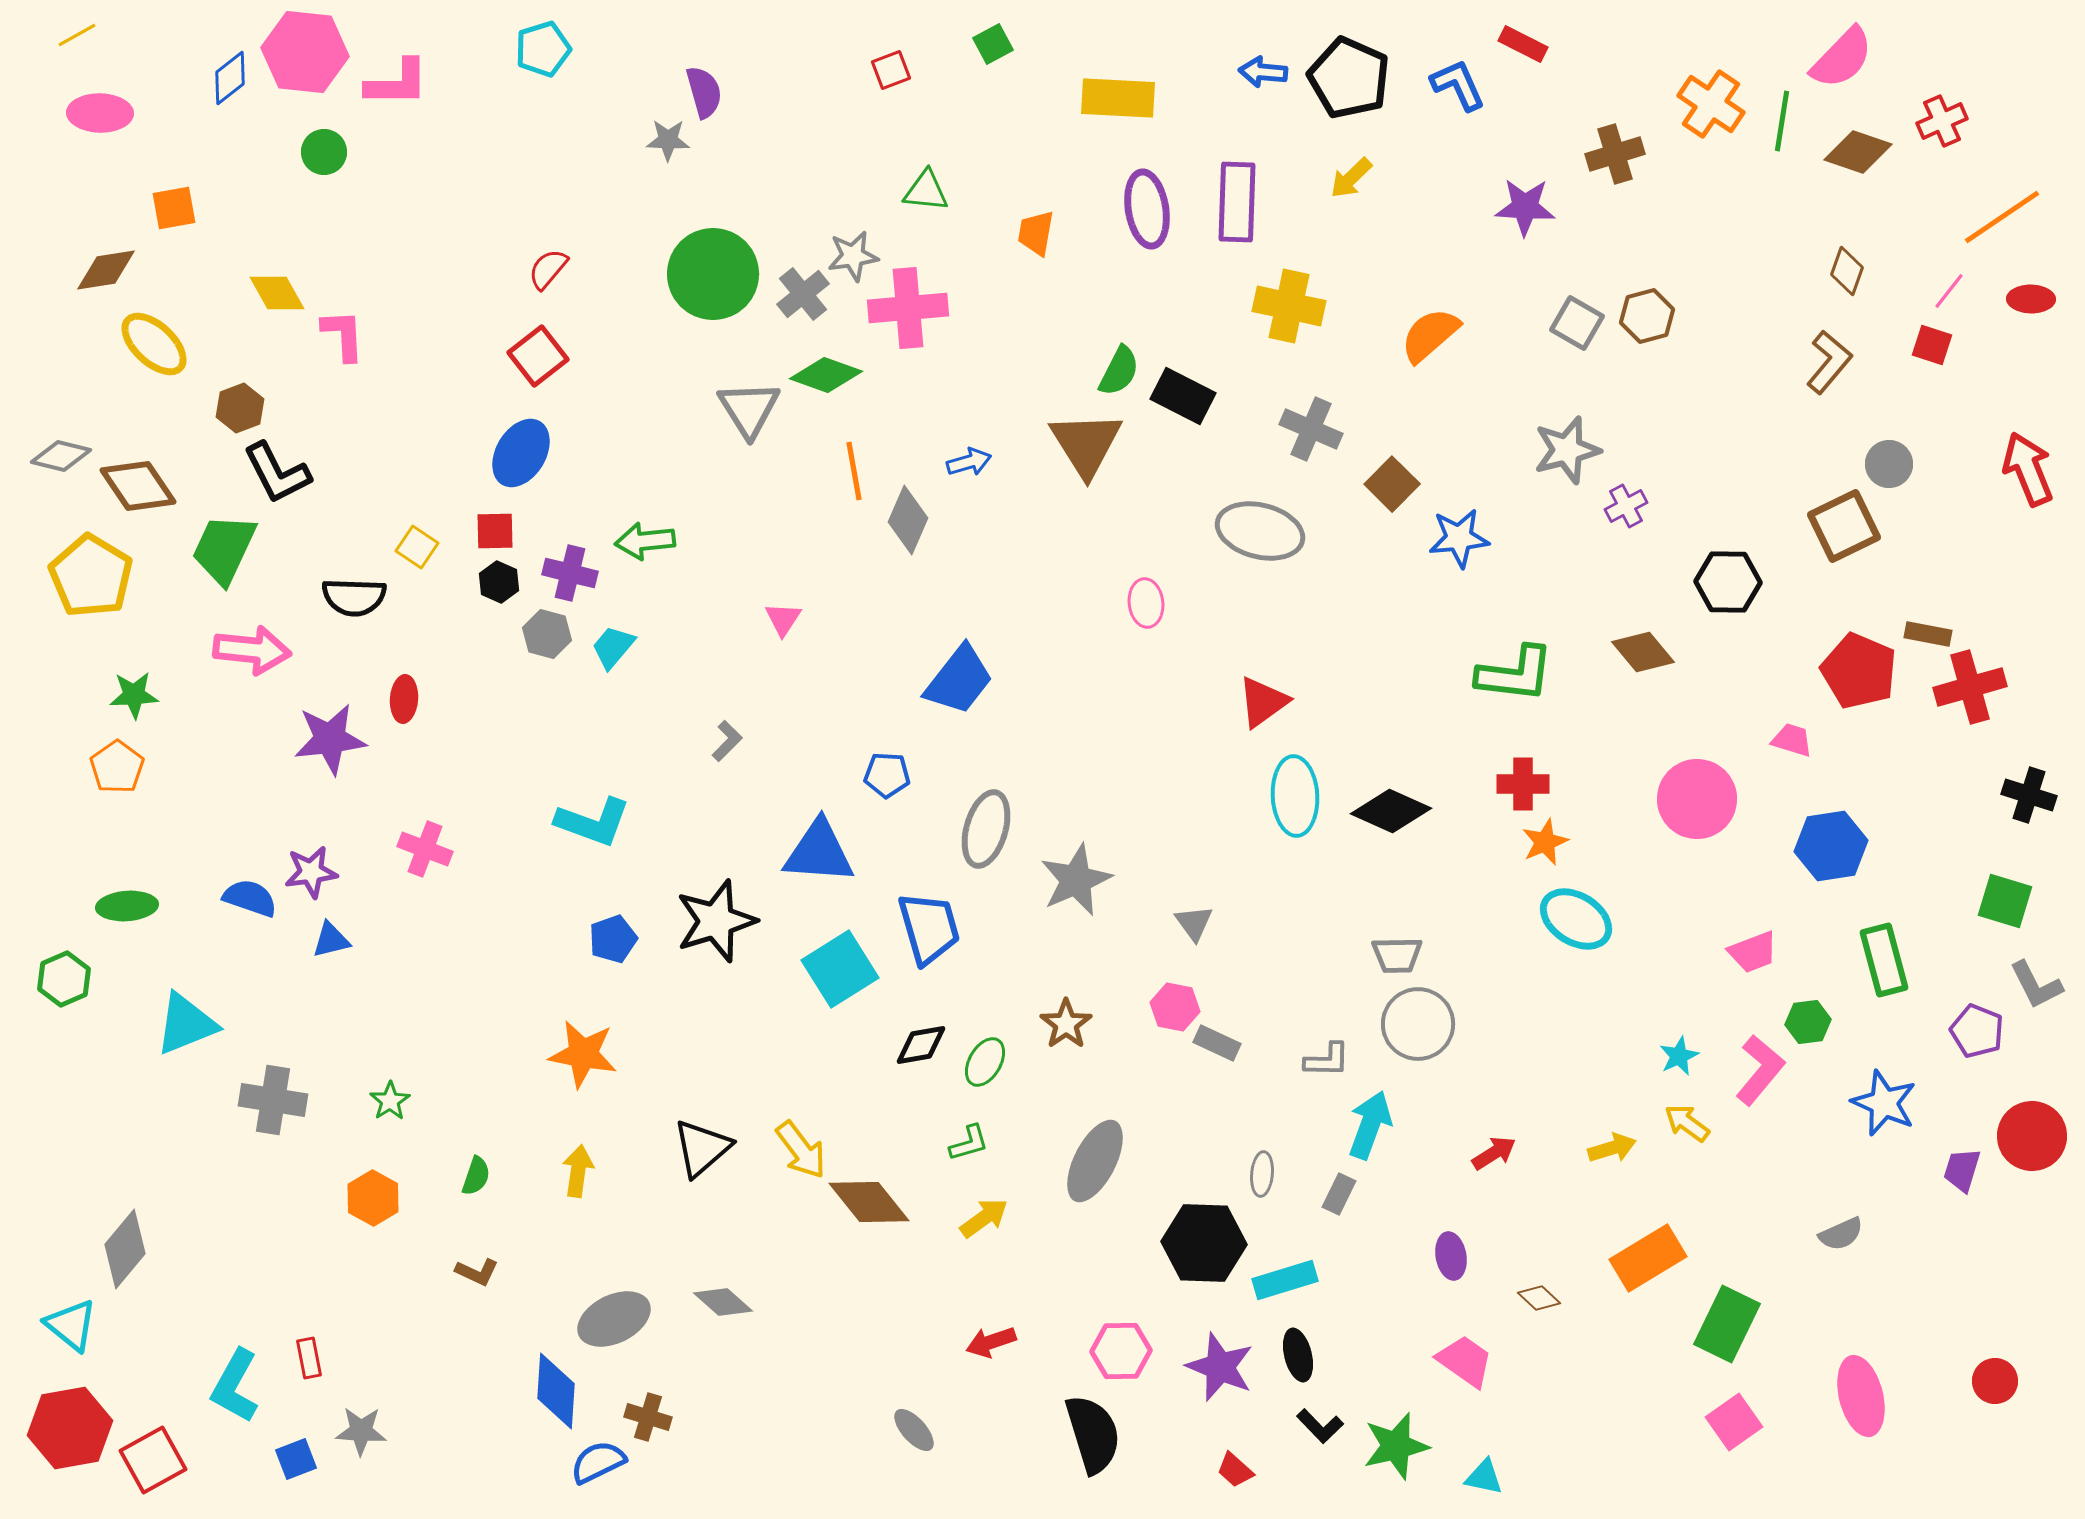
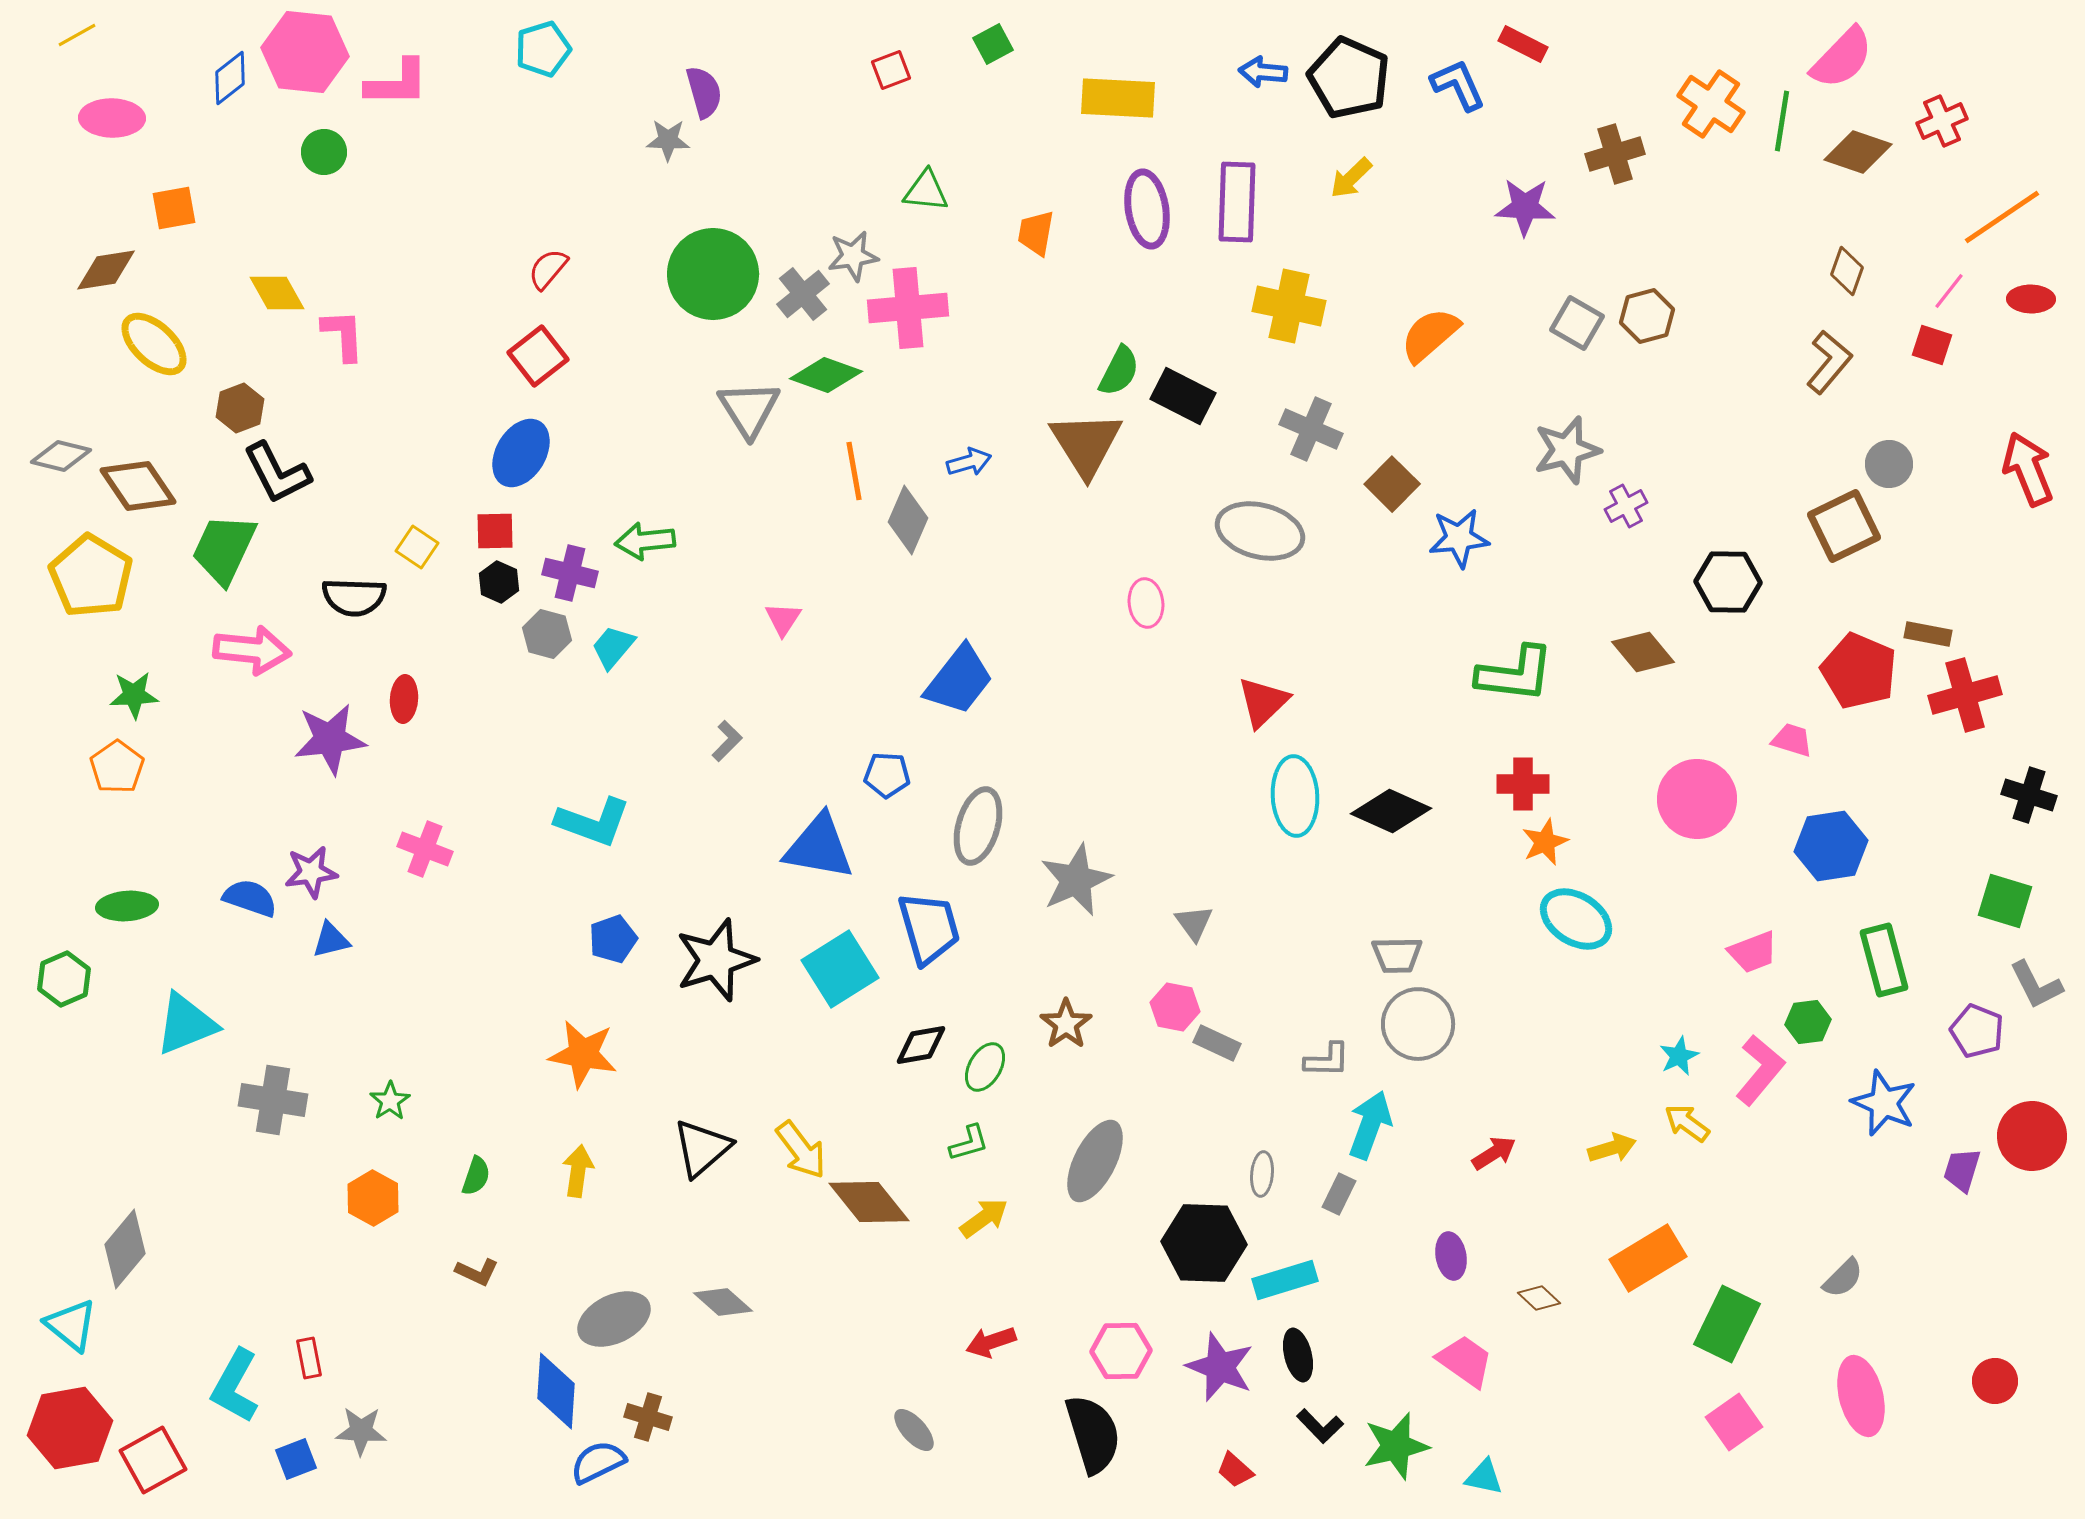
pink ellipse at (100, 113): moved 12 px right, 5 px down
red cross at (1970, 687): moved 5 px left, 8 px down
red triangle at (1263, 702): rotated 8 degrees counterclockwise
gray ellipse at (986, 829): moved 8 px left, 3 px up
blue triangle at (819, 852): moved 5 px up; rotated 6 degrees clockwise
black star at (716, 921): moved 39 px down
green ellipse at (985, 1062): moved 5 px down
gray semicircle at (1841, 1234): moved 2 px right, 44 px down; rotated 21 degrees counterclockwise
